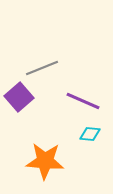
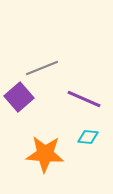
purple line: moved 1 px right, 2 px up
cyan diamond: moved 2 px left, 3 px down
orange star: moved 7 px up
